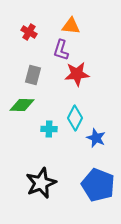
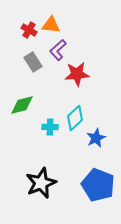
orange triangle: moved 20 px left, 1 px up
red cross: moved 2 px up
purple L-shape: moved 3 px left; rotated 30 degrees clockwise
gray rectangle: moved 13 px up; rotated 48 degrees counterclockwise
green diamond: rotated 15 degrees counterclockwise
cyan diamond: rotated 20 degrees clockwise
cyan cross: moved 1 px right, 2 px up
blue star: rotated 24 degrees clockwise
